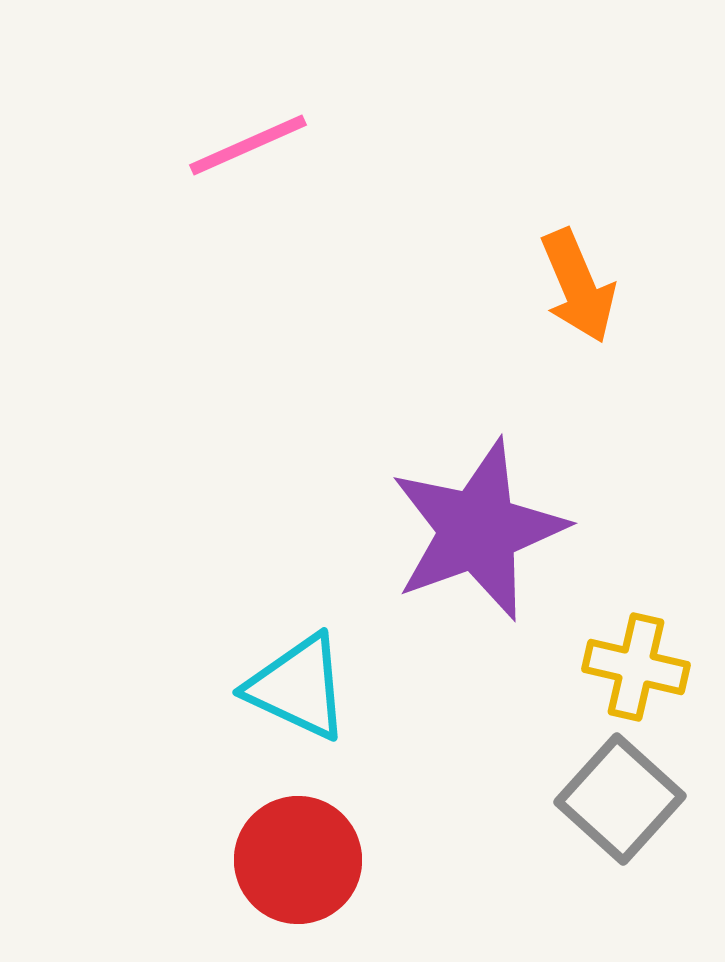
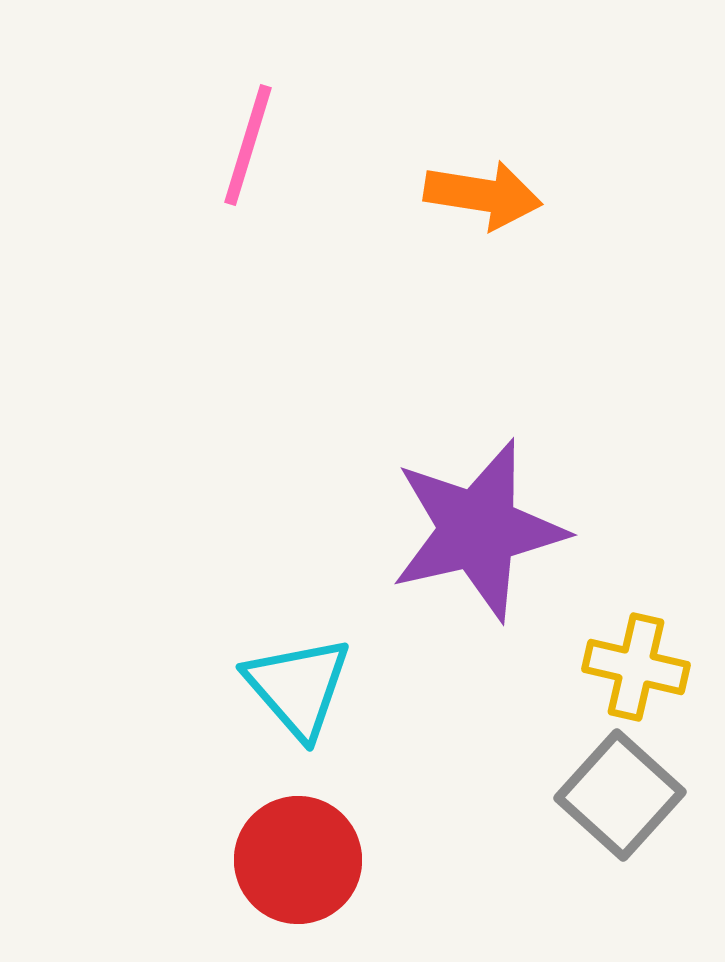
pink line: rotated 49 degrees counterclockwise
orange arrow: moved 95 px left, 91 px up; rotated 58 degrees counterclockwise
purple star: rotated 7 degrees clockwise
cyan triangle: rotated 24 degrees clockwise
gray square: moved 4 px up
